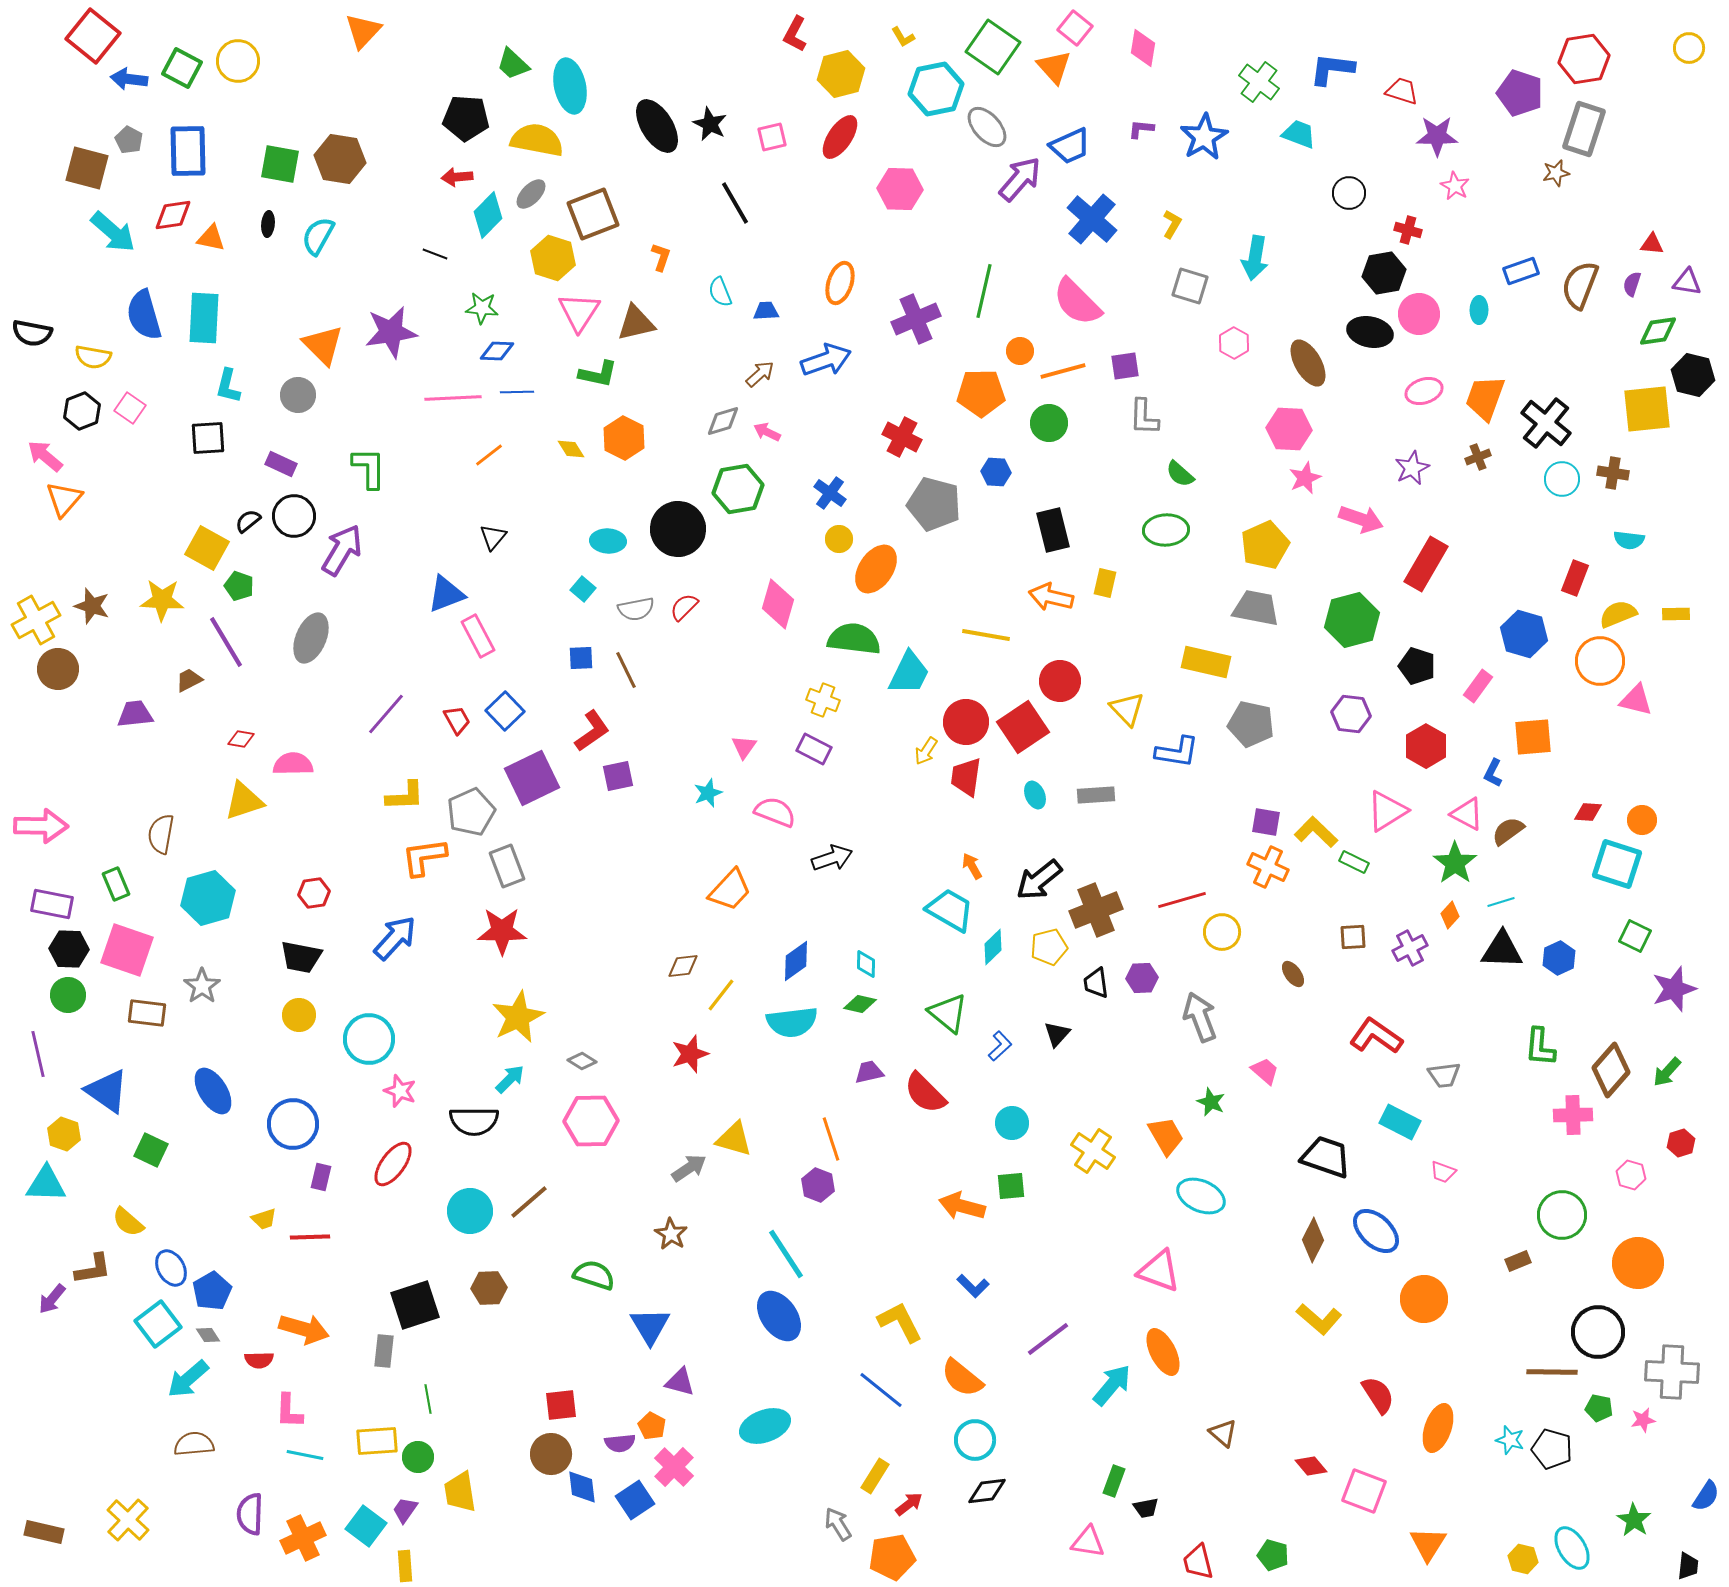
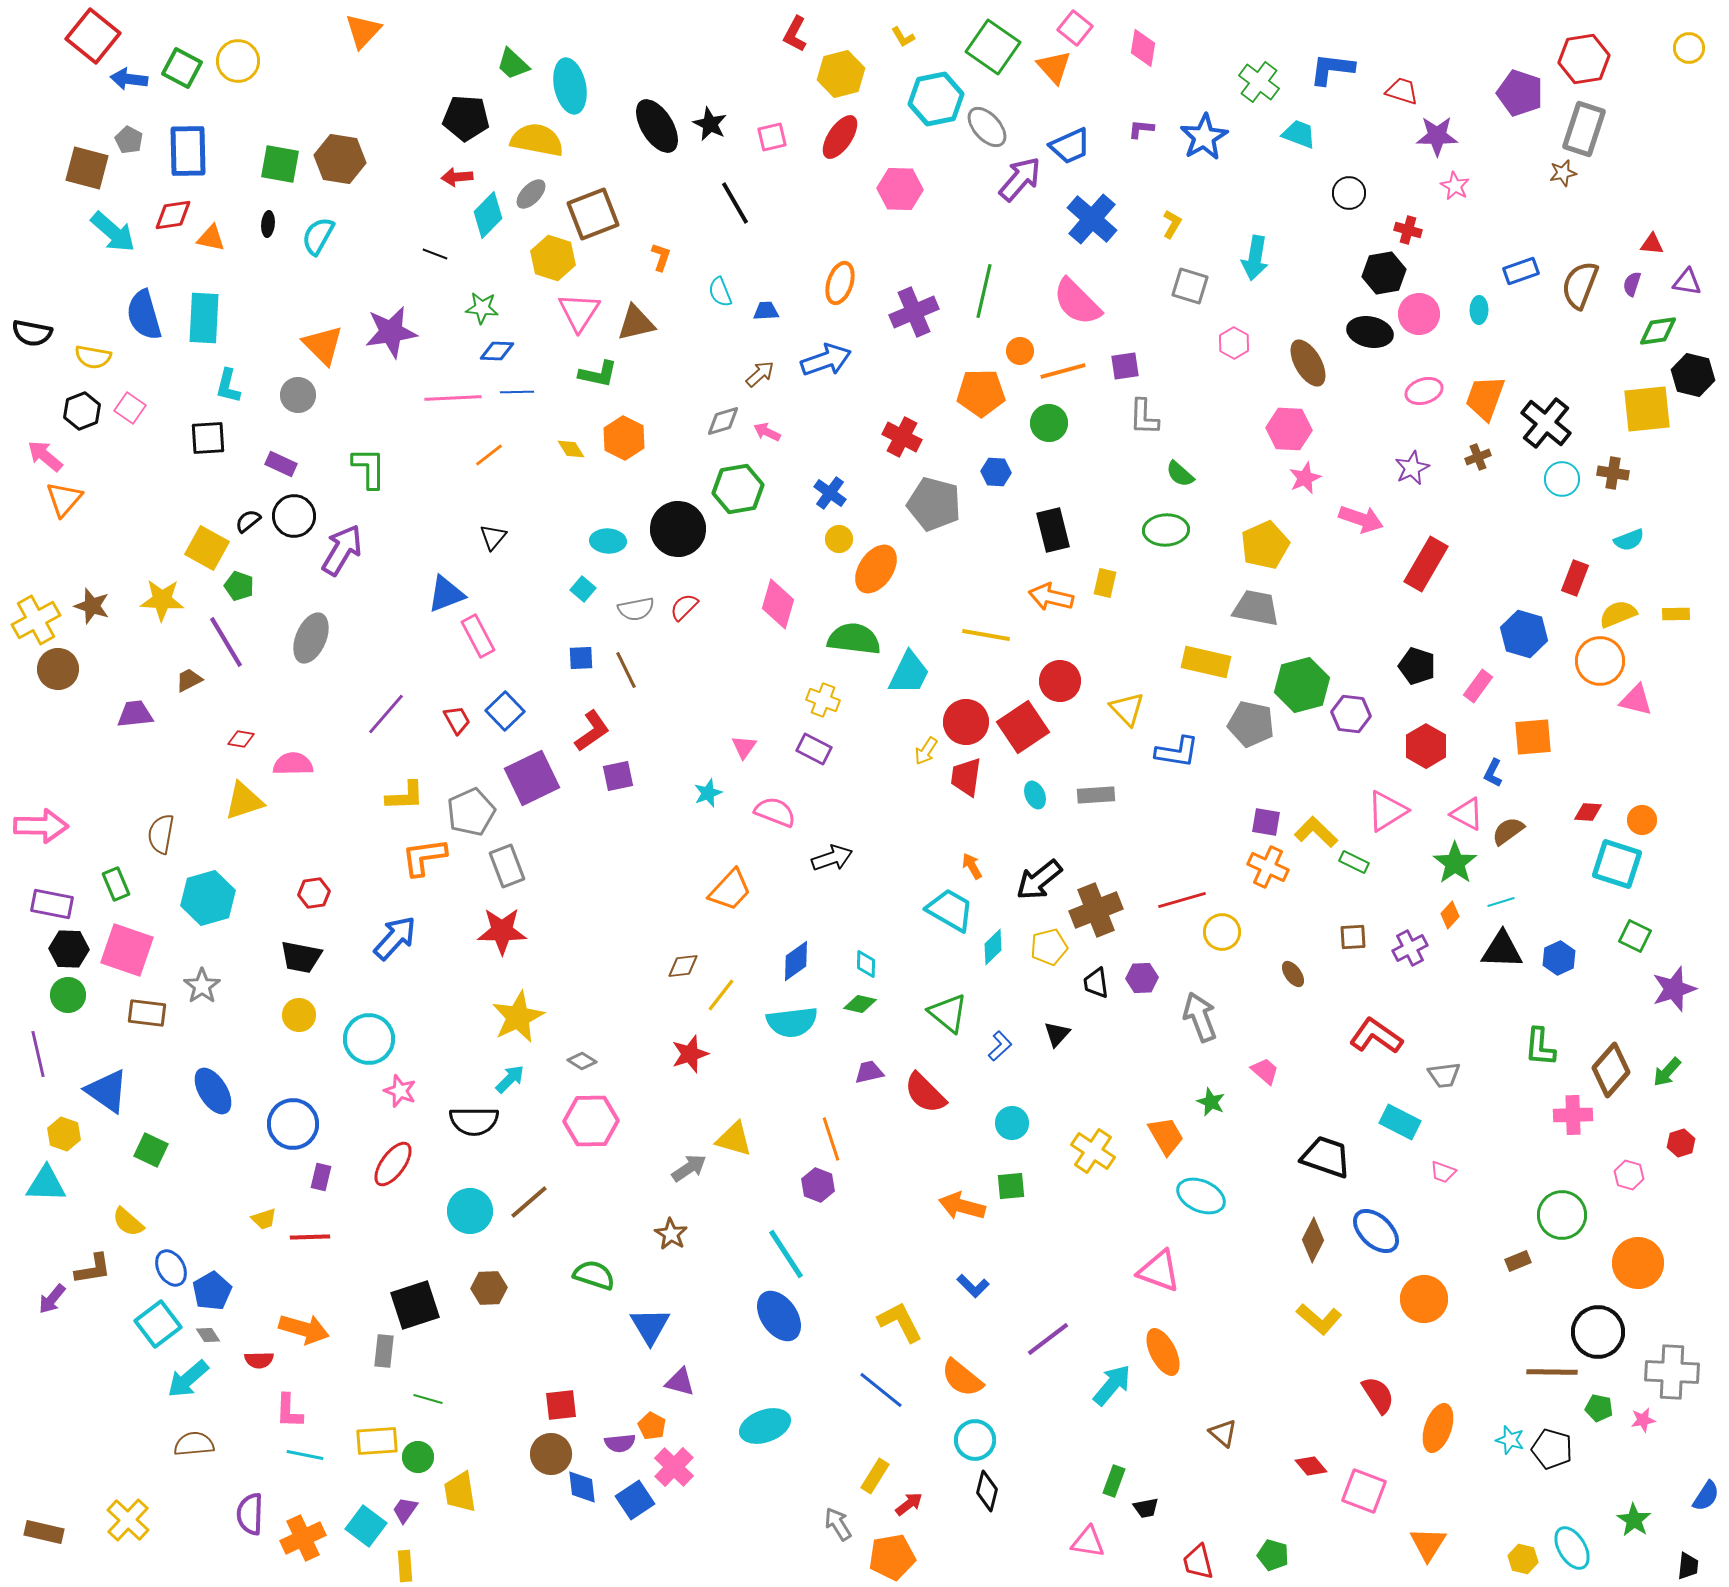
cyan hexagon at (936, 89): moved 10 px down
brown star at (1556, 173): moved 7 px right
purple cross at (916, 319): moved 2 px left, 7 px up
cyan semicircle at (1629, 540): rotated 28 degrees counterclockwise
green hexagon at (1352, 620): moved 50 px left, 65 px down
pink hexagon at (1631, 1175): moved 2 px left
green line at (428, 1399): rotated 64 degrees counterclockwise
black diamond at (987, 1491): rotated 69 degrees counterclockwise
